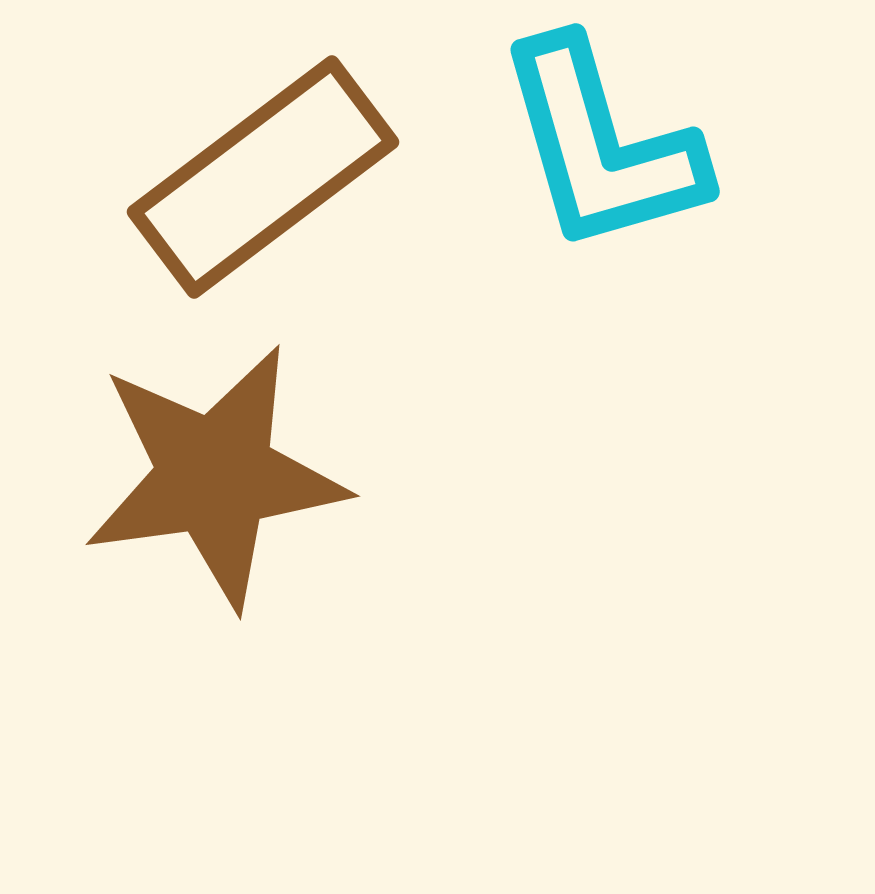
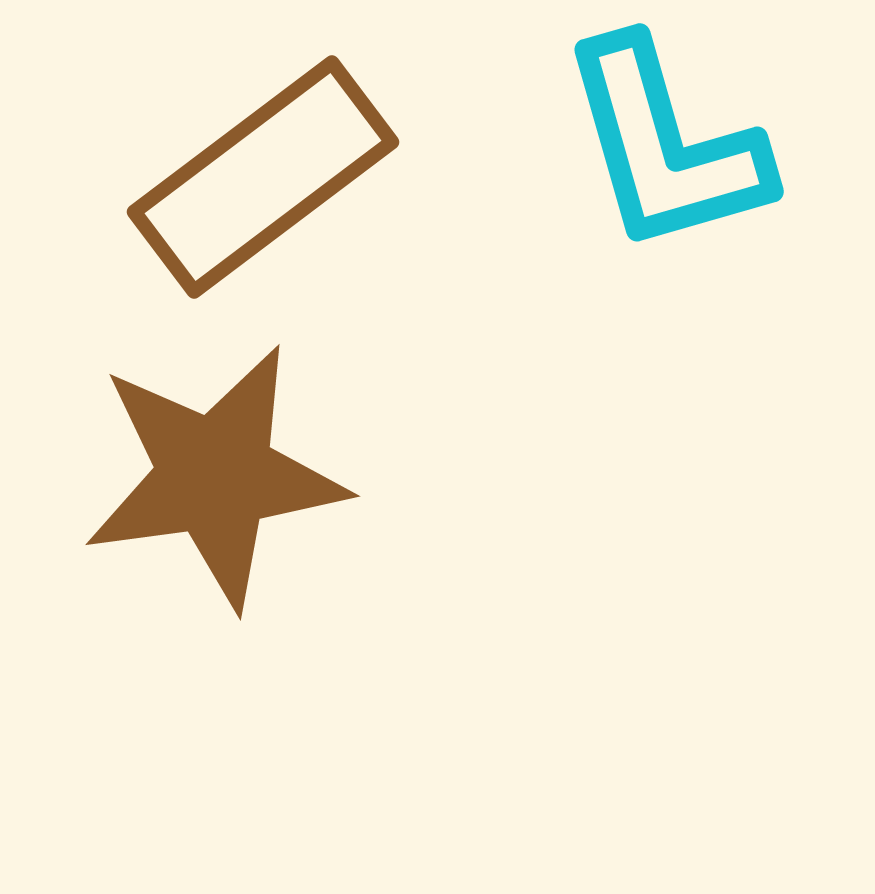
cyan L-shape: moved 64 px right
